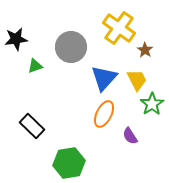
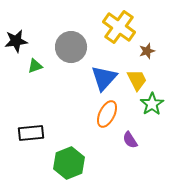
yellow cross: moved 1 px up
black star: moved 2 px down
brown star: moved 2 px right, 1 px down; rotated 21 degrees clockwise
orange ellipse: moved 3 px right
black rectangle: moved 1 px left, 7 px down; rotated 50 degrees counterclockwise
purple semicircle: moved 4 px down
green hexagon: rotated 12 degrees counterclockwise
